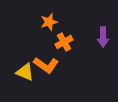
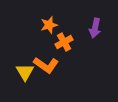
orange star: moved 3 px down
purple arrow: moved 8 px left, 9 px up; rotated 12 degrees clockwise
yellow triangle: rotated 36 degrees clockwise
